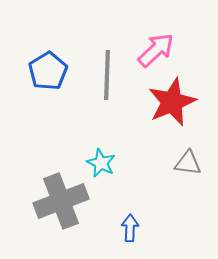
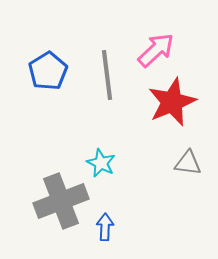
gray line: rotated 9 degrees counterclockwise
blue arrow: moved 25 px left, 1 px up
